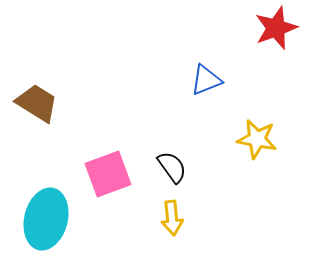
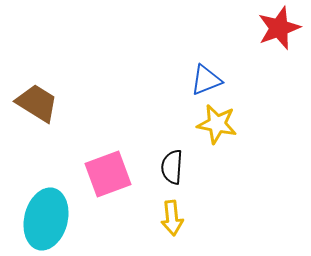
red star: moved 3 px right
yellow star: moved 40 px left, 15 px up
black semicircle: rotated 140 degrees counterclockwise
